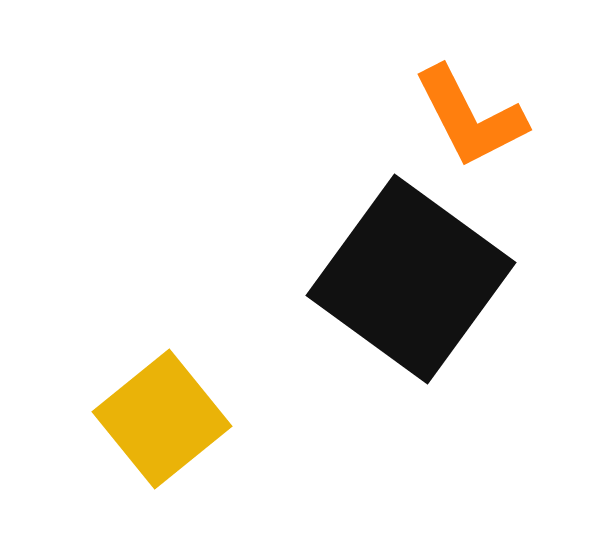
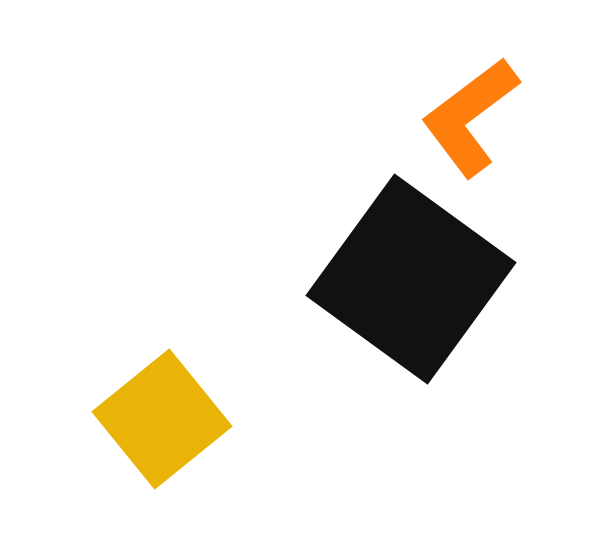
orange L-shape: rotated 80 degrees clockwise
